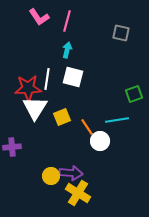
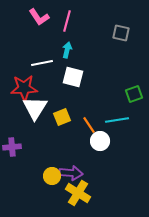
white line: moved 5 px left, 16 px up; rotated 70 degrees clockwise
red star: moved 4 px left
orange line: moved 2 px right, 2 px up
yellow circle: moved 1 px right
